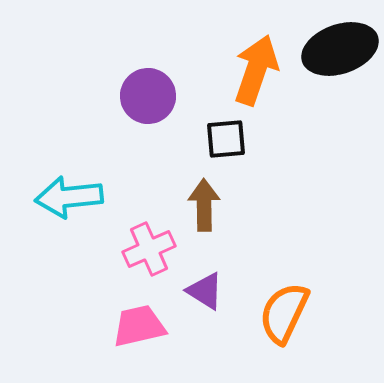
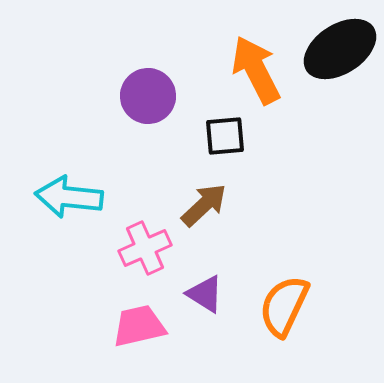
black ellipse: rotated 14 degrees counterclockwise
orange arrow: rotated 46 degrees counterclockwise
black square: moved 1 px left, 3 px up
cyan arrow: rotated 12 degrees clockwise
brown arrow: rotated 48 degrees clockwise
pink cross: moved 4 px left, 1 px up
purple triangle: moved 3 px down
orange semicircle: moved 7 px up
